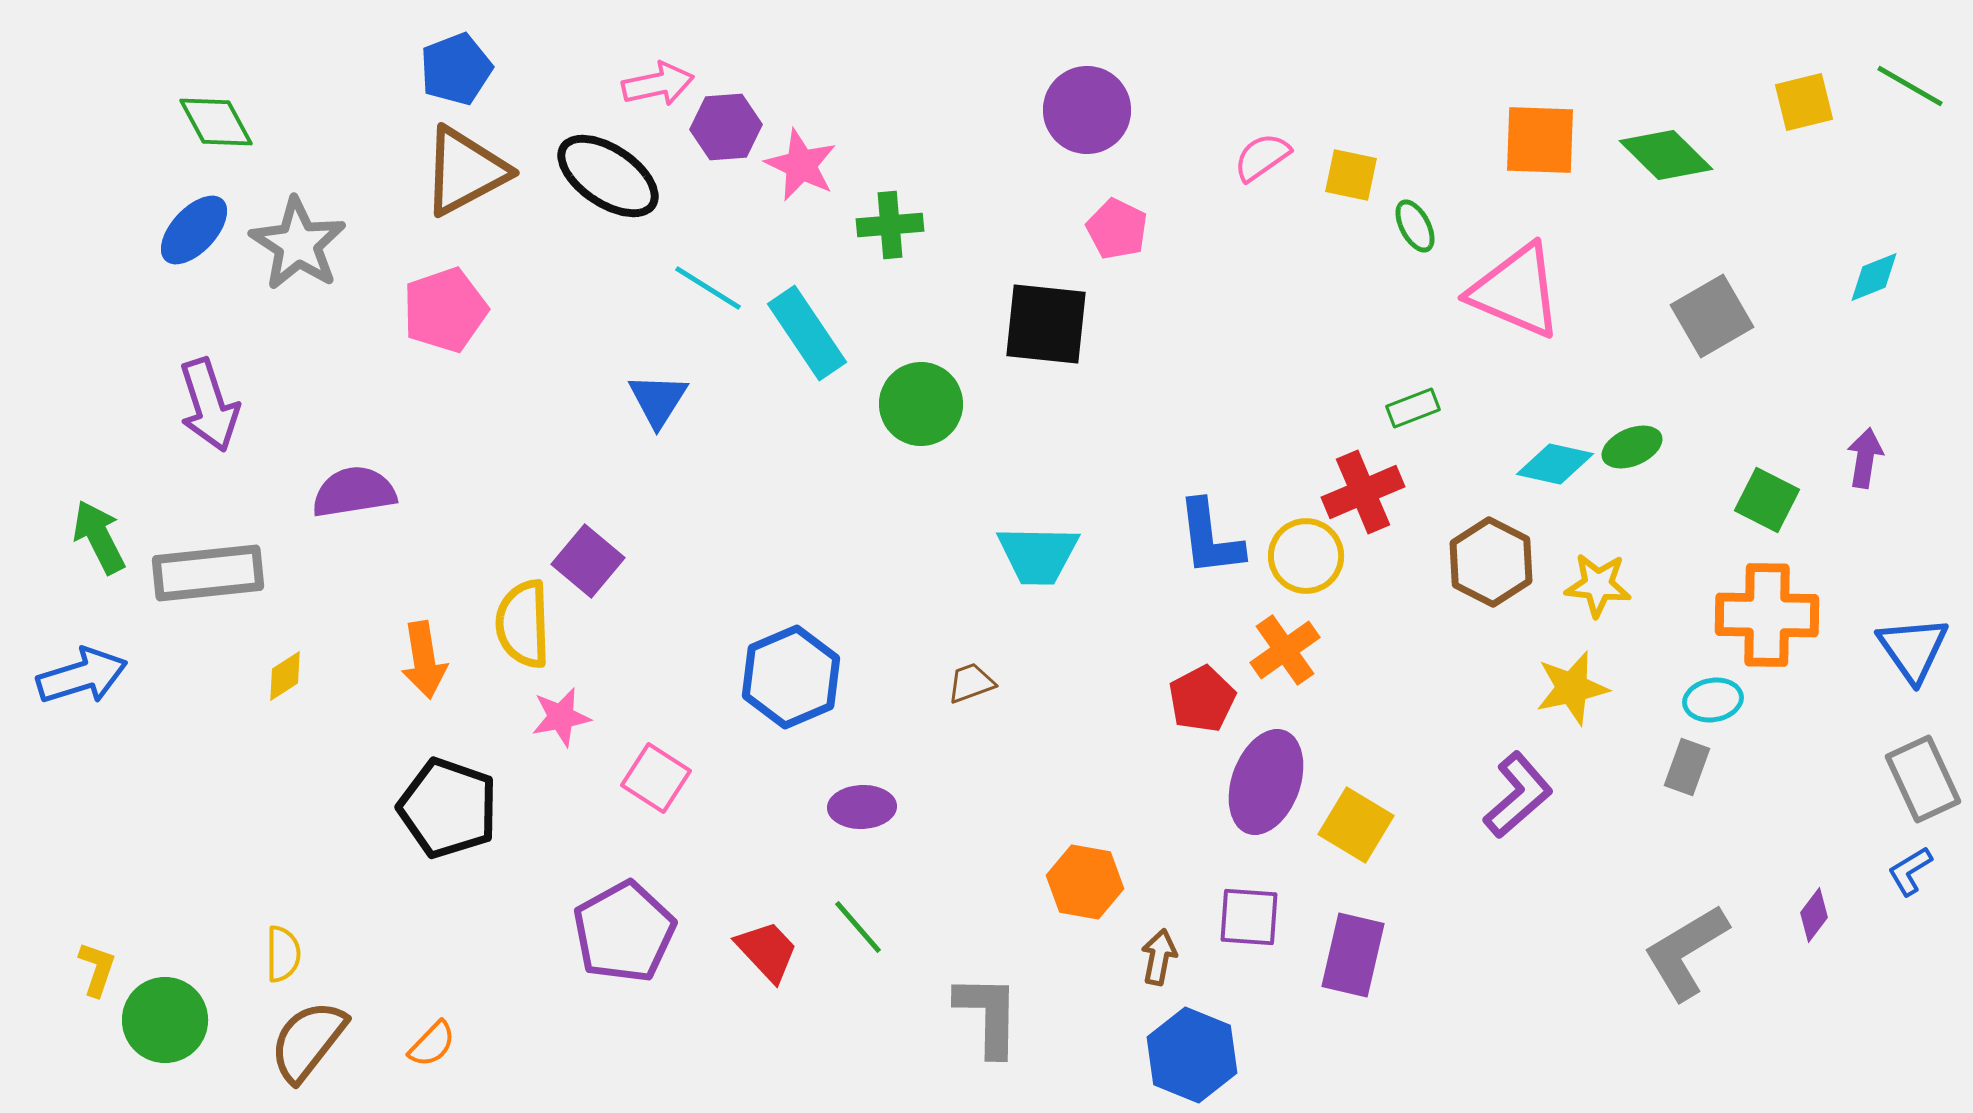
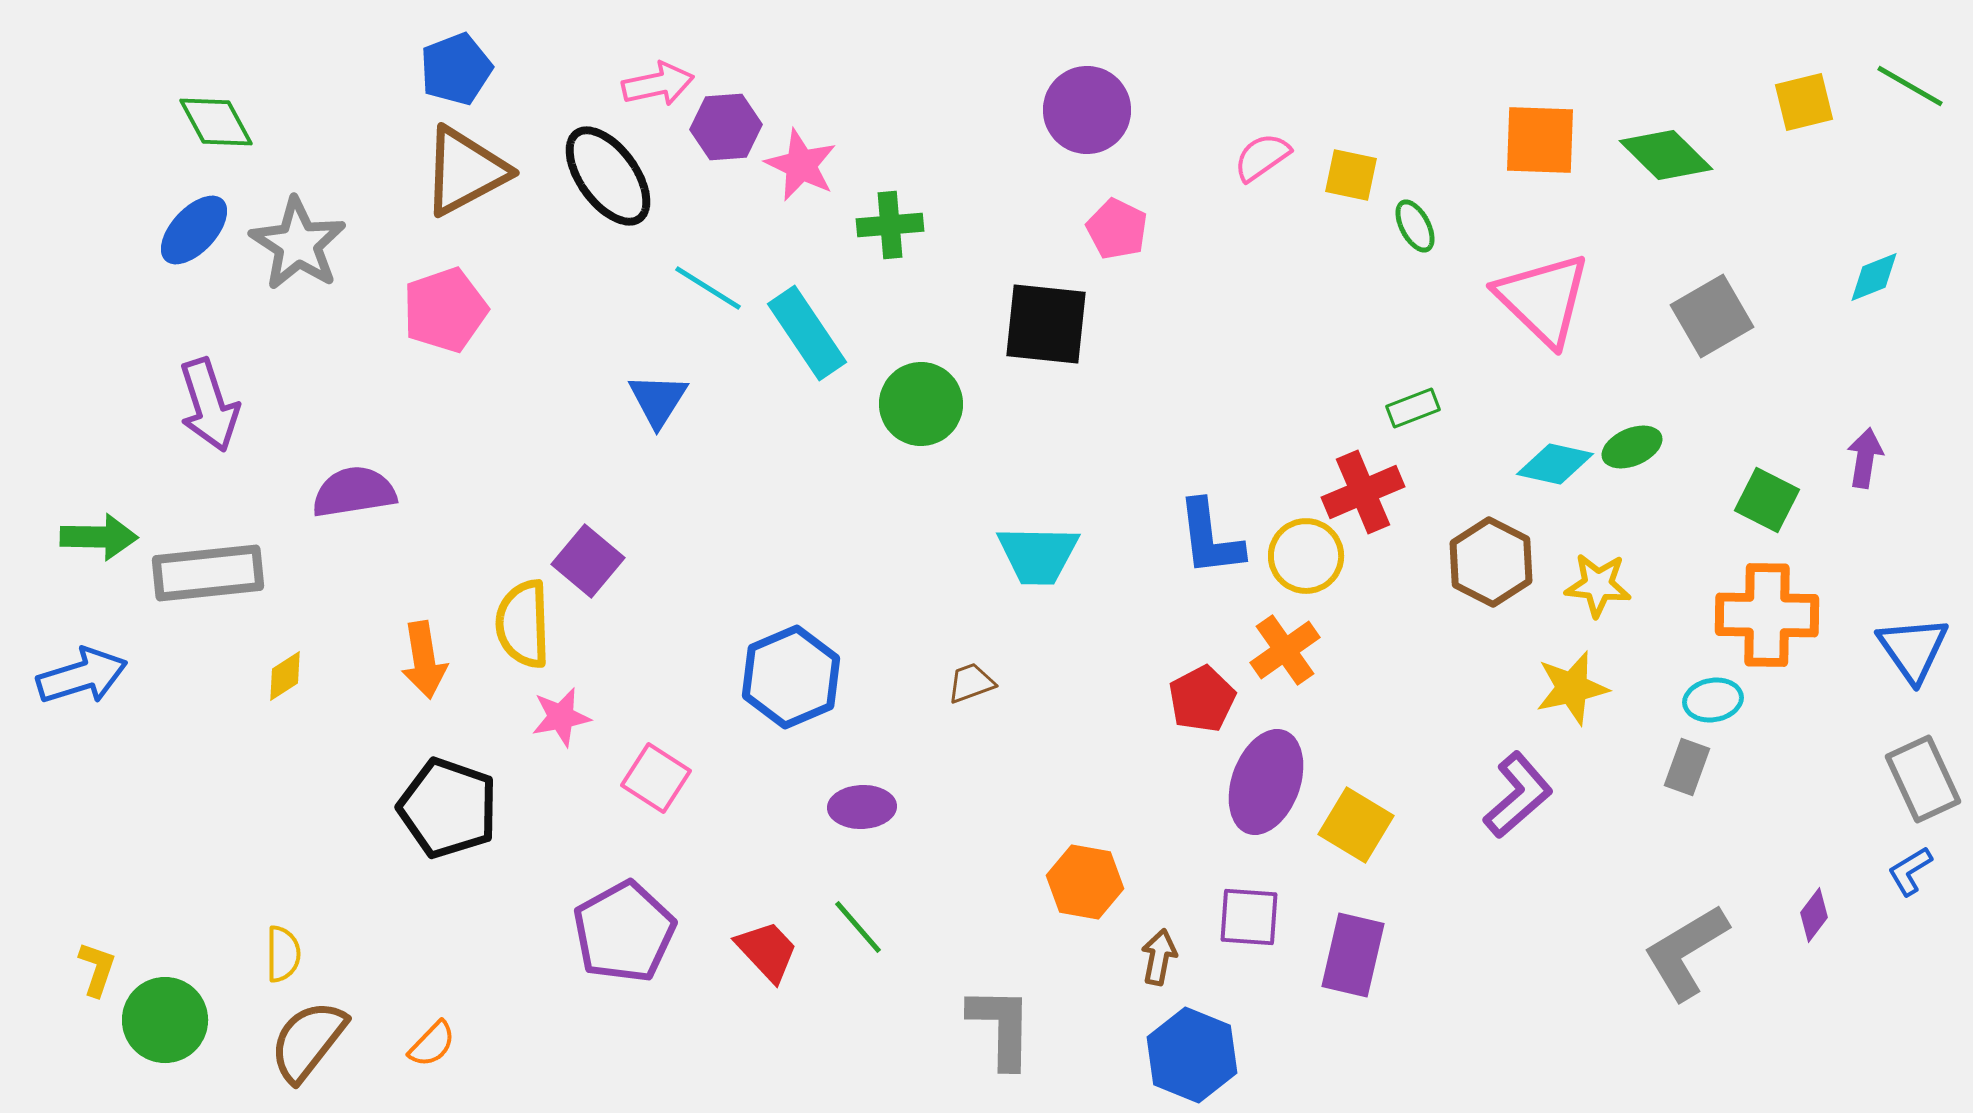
black ellipse at (608, 176): rotated 20 degrees clockwise
pink triangle at (1516, 291): moved 27 px right, 8 px down; rotated 21 degrees clockwise
green arrow at (99, 537): rotated 118 degrees clockwise
gray L-shape at (988, 1015): moved 13 px right, 12 px down
